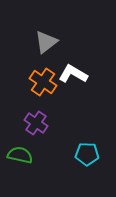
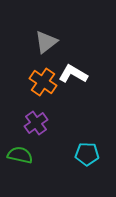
purple cross: rotated 20 degrees clockwise
